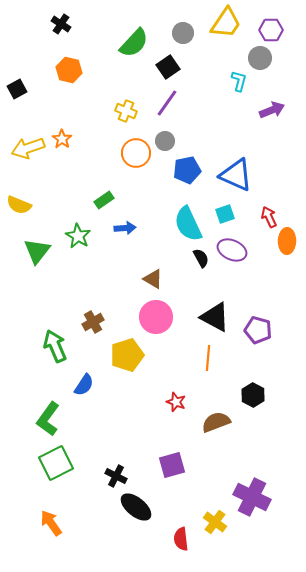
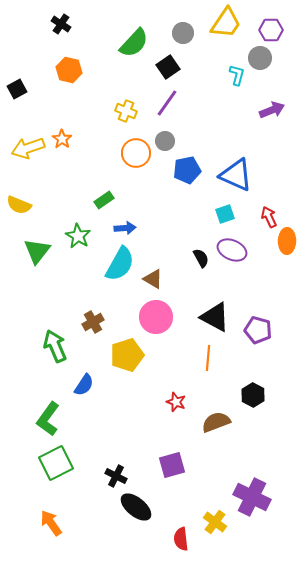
cyan L-shape at (239, 81): moved 2 px left, 6 px up
cyan semicircle at (188, 224): moved 68 px left, 40 px down; rotated 126 degrees counterclockwise
